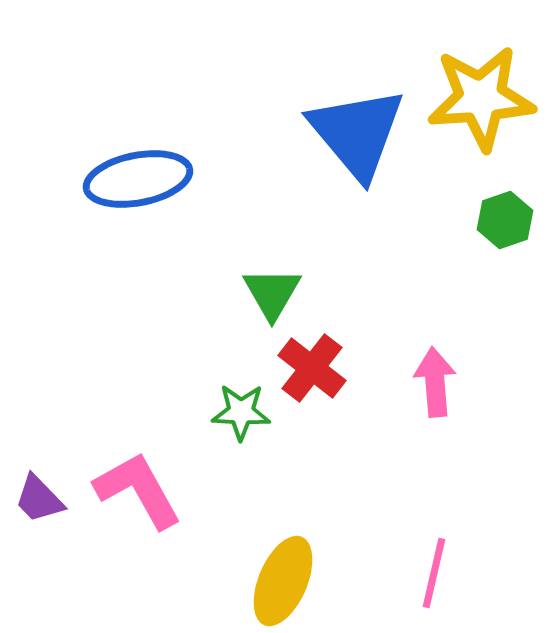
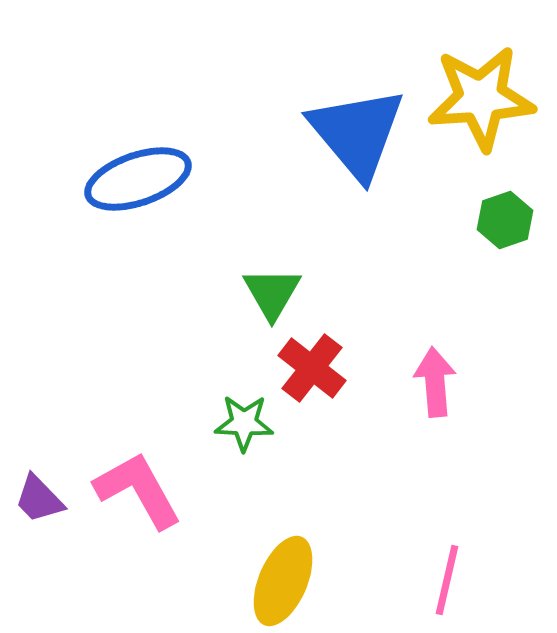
blue ellipse: rotated 8 degrees counterclockwise
green star: moved 3 px right, 11 px down
pink line: moved 13 px right, 7 px down
